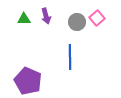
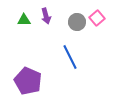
green triangle: moved 1 px down
blue line: rotated 25 degrees counterclockwise
